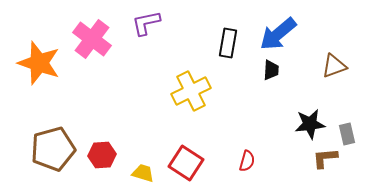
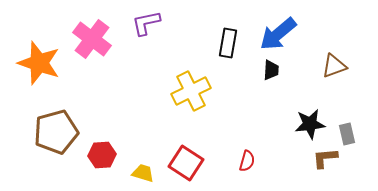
brown pentagon: moved 3 px right, 17 px up
